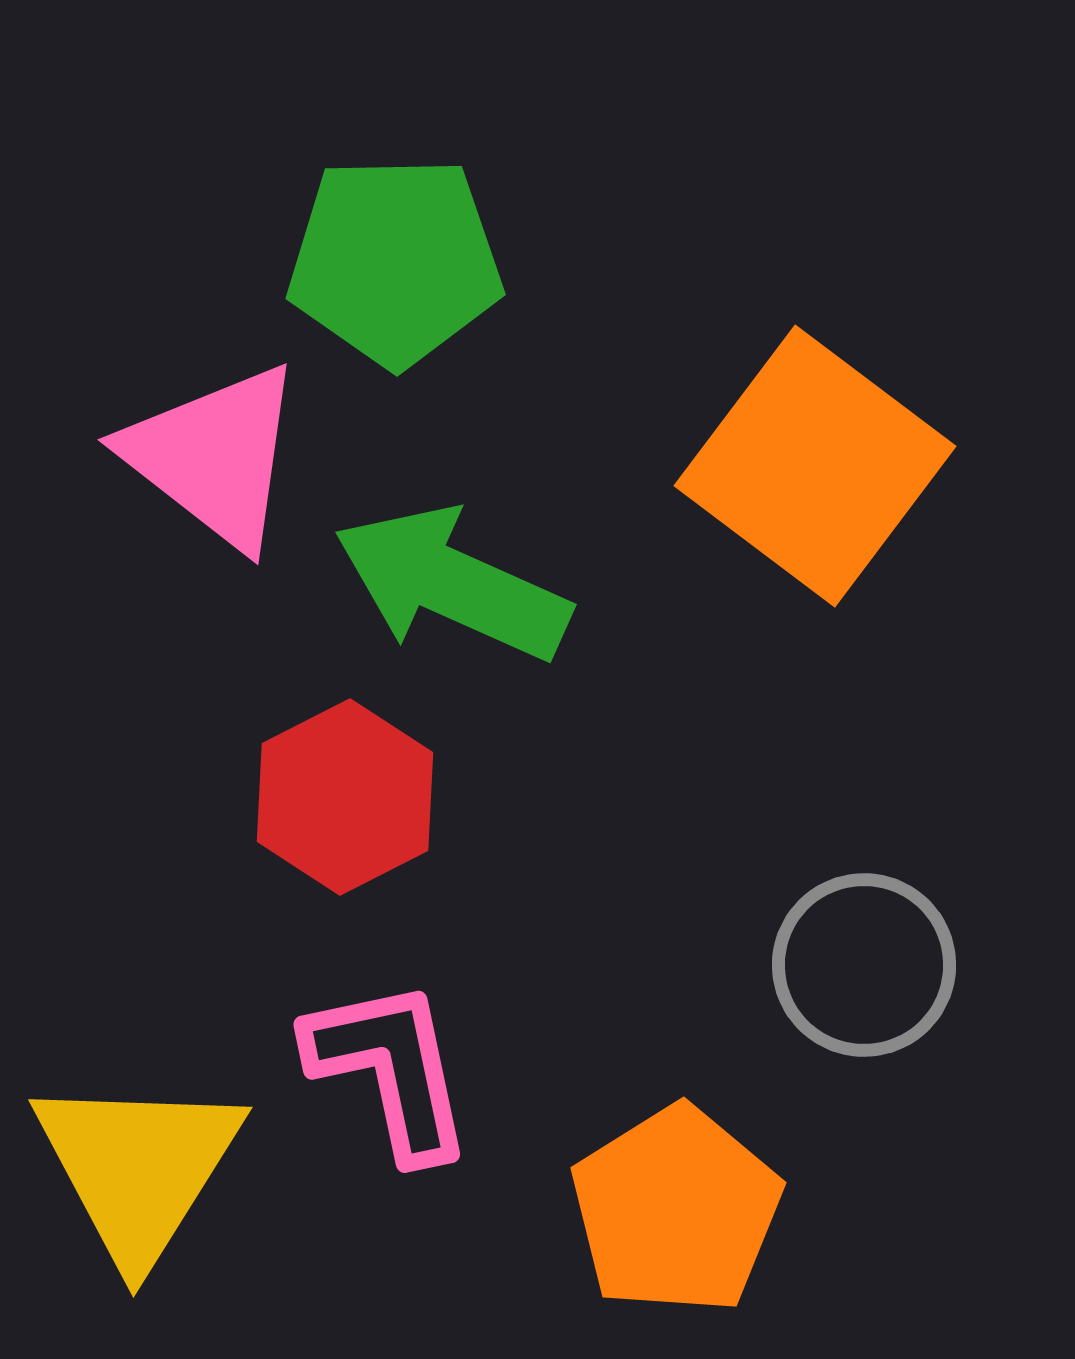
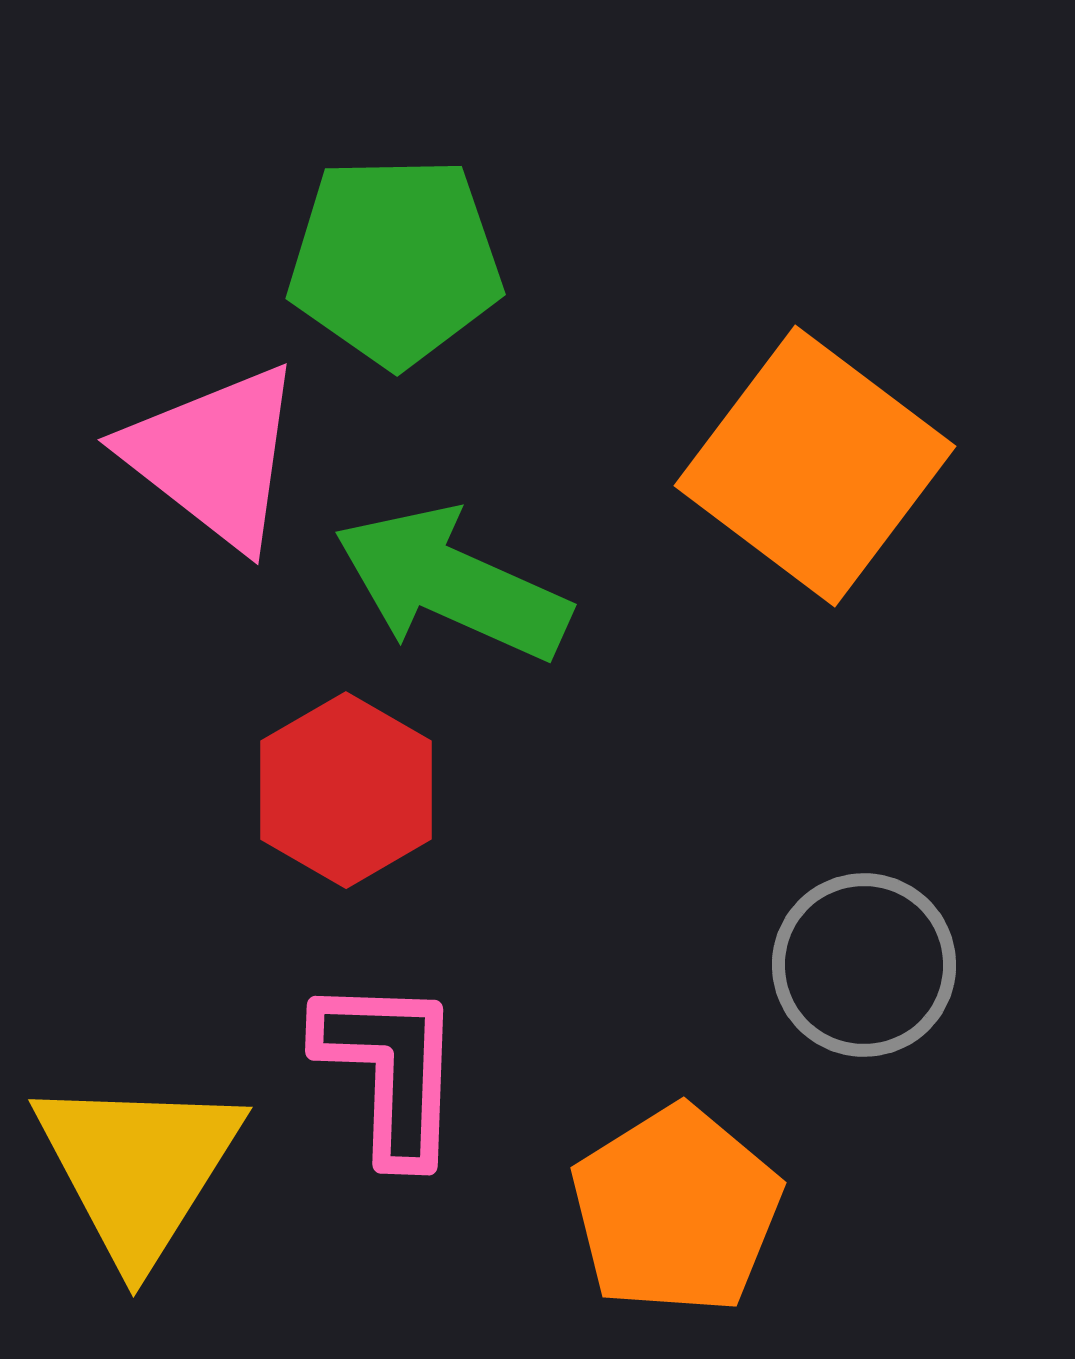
red hexagon: moved 1 px right, 7 px up; rotated 3 degrees counterclockwise
pink L-shape: rotated 14 degrees clockwise
